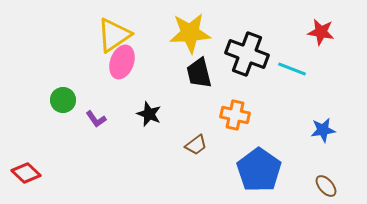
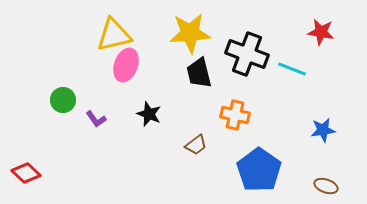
yellow triangle: rotated 21 degrees clockwise
pink ellipse: moved 4 px right, 3 px down
brown ellipse: rotated 30 degrees counterclockwise
